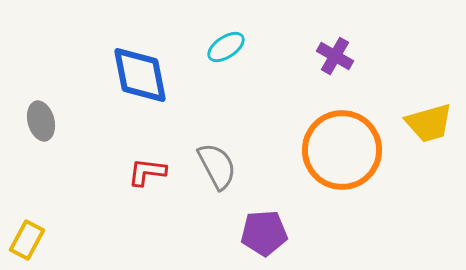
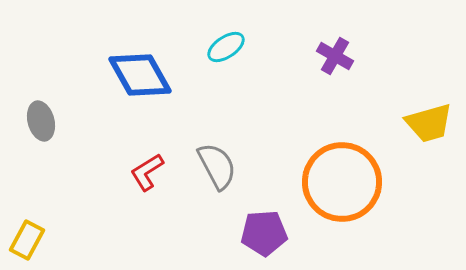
blue diamond: rotated 18 degrees counterclockwise
orange circle: moved 32 px down
red L-shape: rotated 39 degrees counterclockwise
